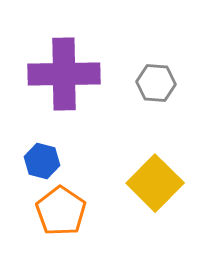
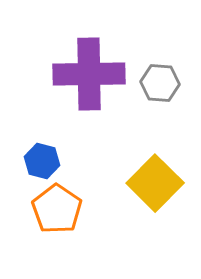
purple cross: moved 25 px right
gray hexagon: moved 4 px right
orange pentagon: moved 4 px left, 2 px up
